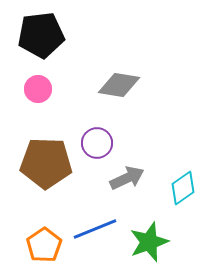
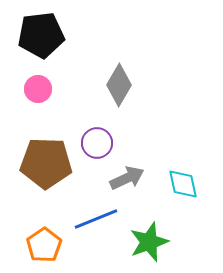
gray diamond: rotated 69 degrees counterclockwise
cyan diamond: moved 4 px up; rotated 68 degrees counterclockwise
blue line: moved 1 px right, 10 px up
